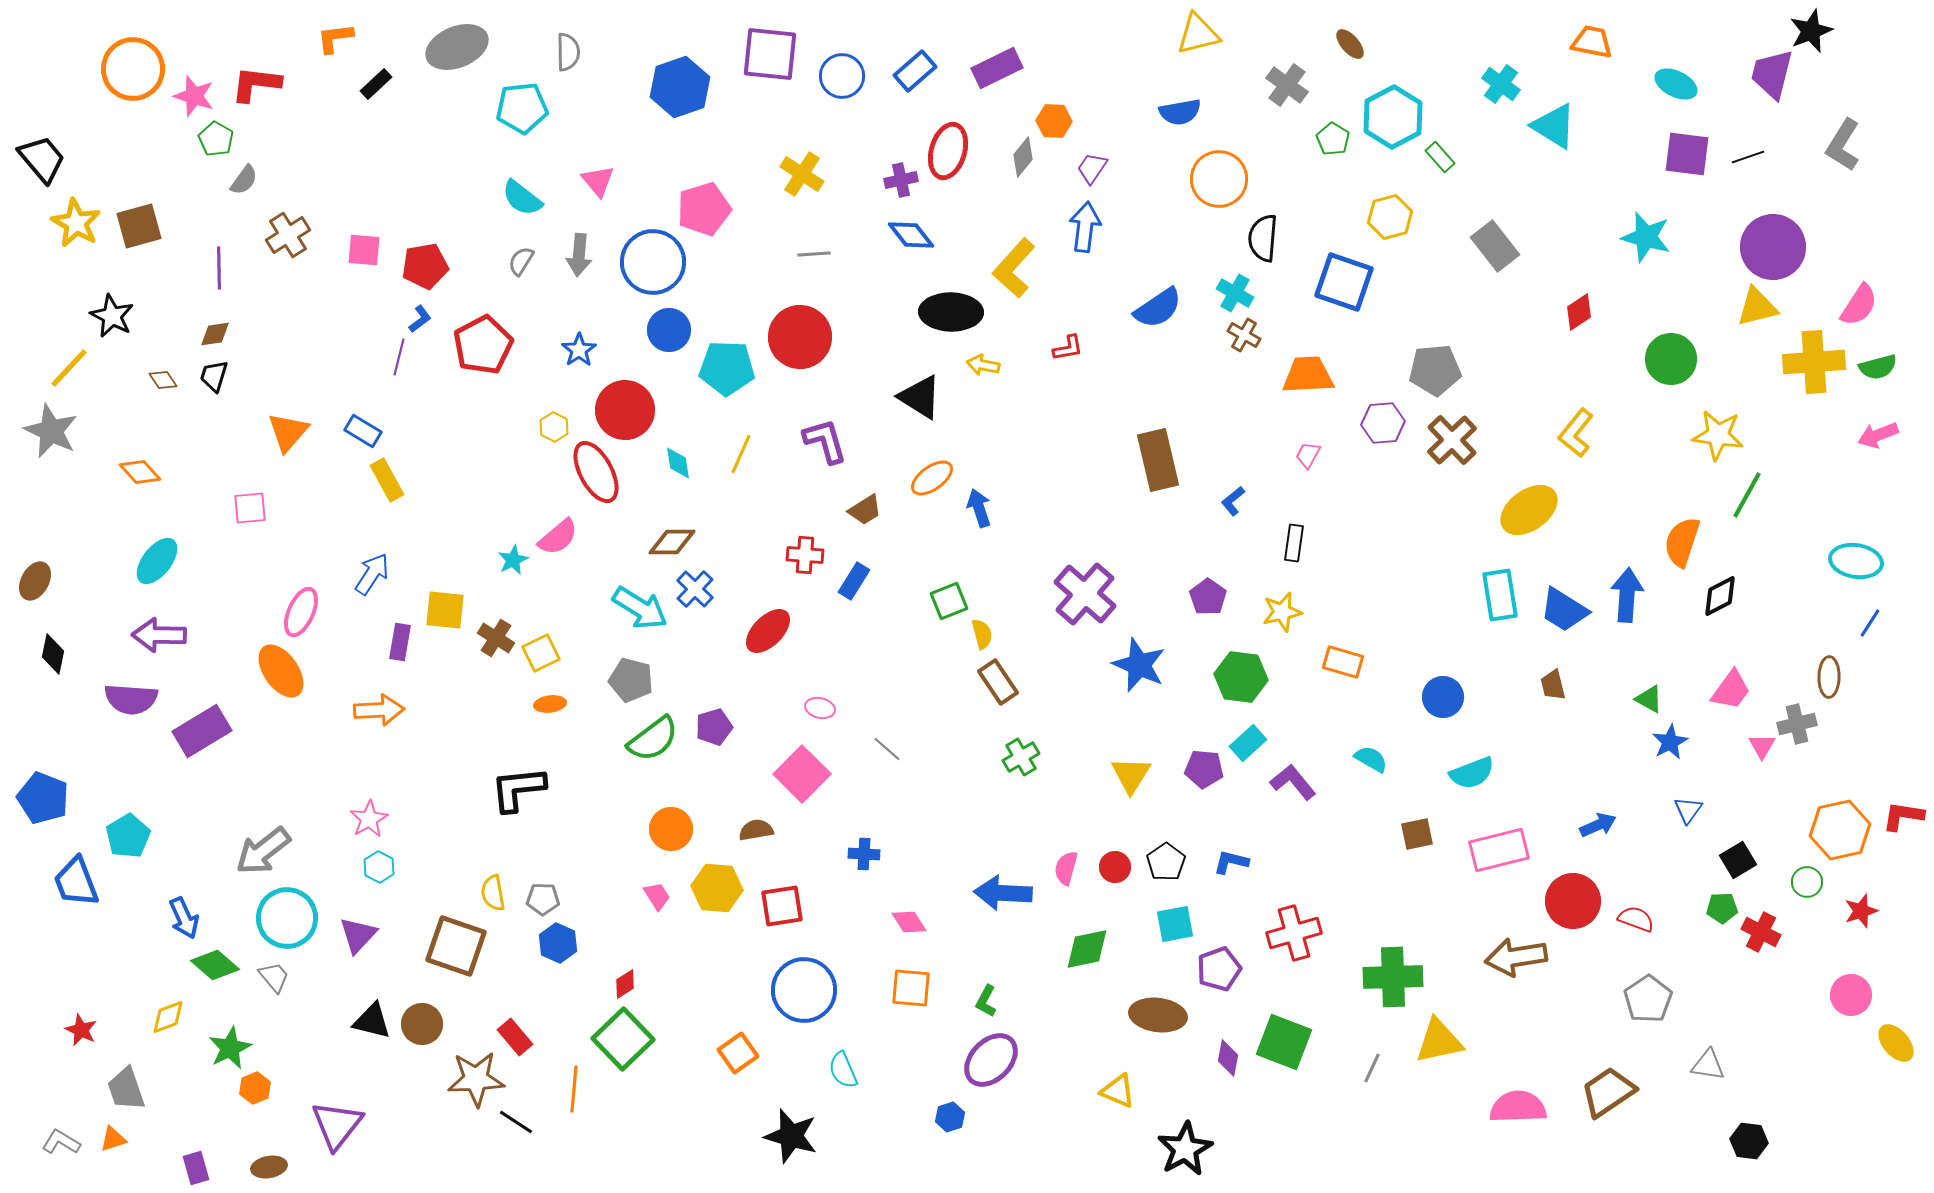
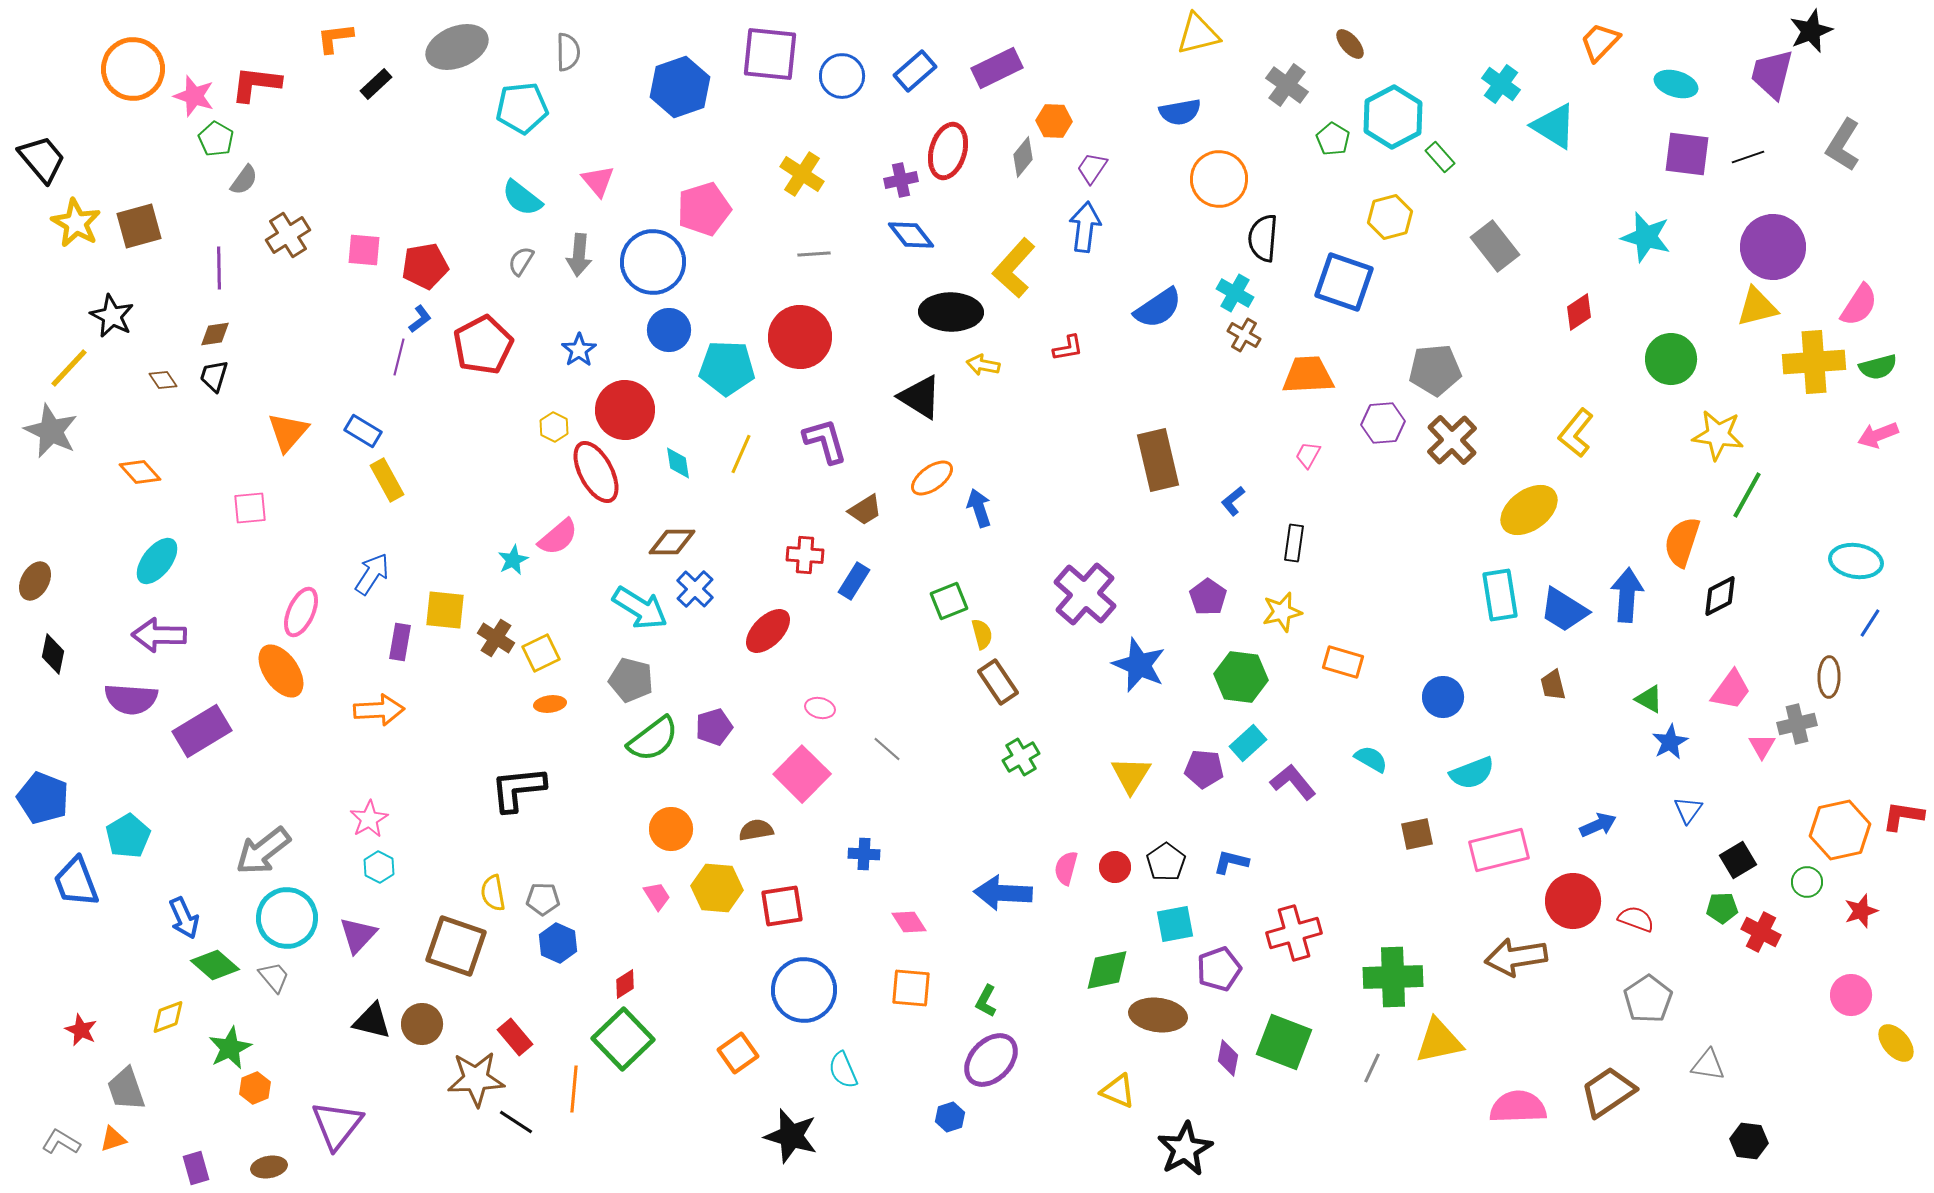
orange trapezoid at (1592, 42): moved 8 px right; rotated 57 degrees counterclockwise
cyan ellipse at (1676, 84): rotated 9 degrees counterclockwise
green diamond at (1087, 949): moved 20 px right, 21 px down
